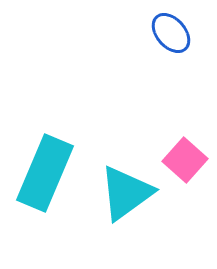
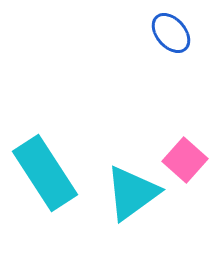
cyan rectangle: rotated 56 degrees counterclockwise
cyan triangle: moved 6 px right
